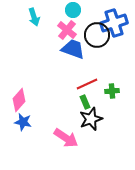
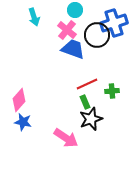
cyan circle: moved 2 px right
